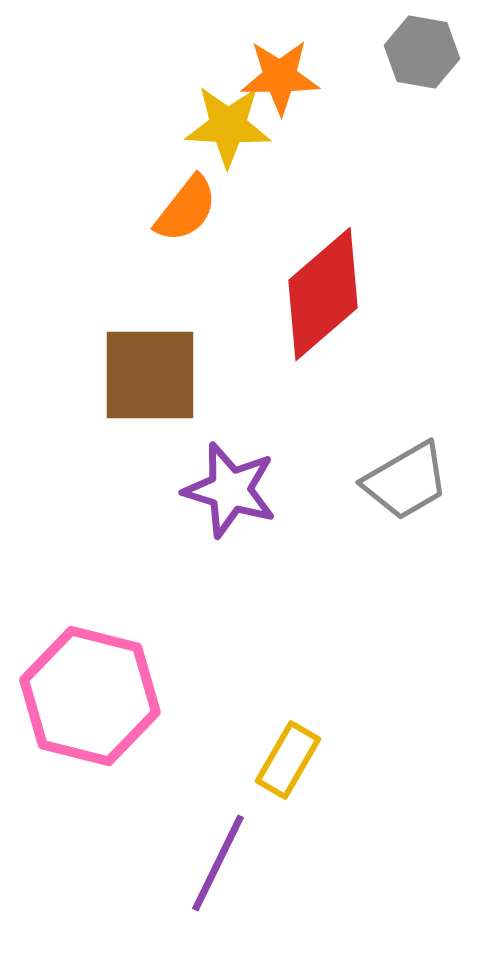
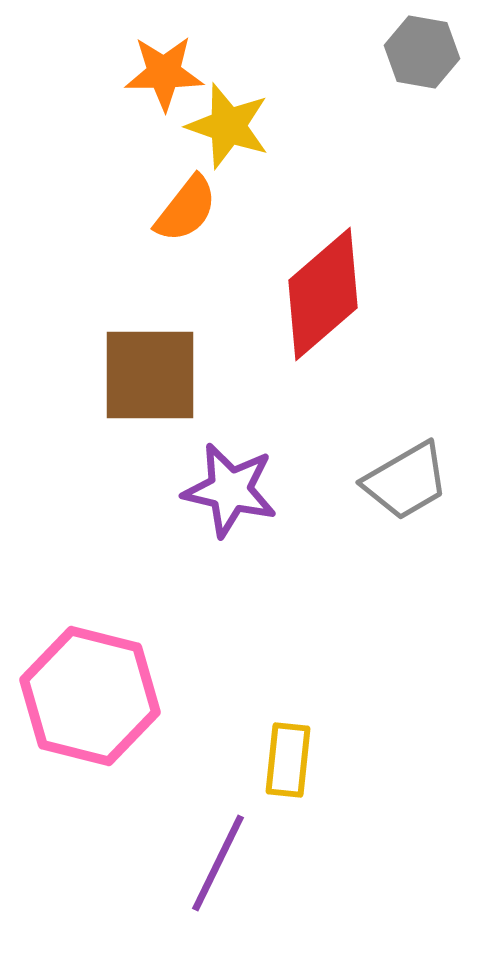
orange star: moved 116 px left, 4 px up
yellow star: rotated 16 degrees clockwise
purple star: rotated 4 degrees counterclockwise
yellow rectangle: rotated 24 degrees counterclockwise
